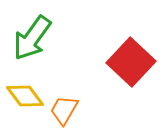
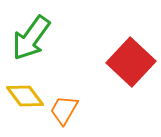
green arrow: moved 1 px left
